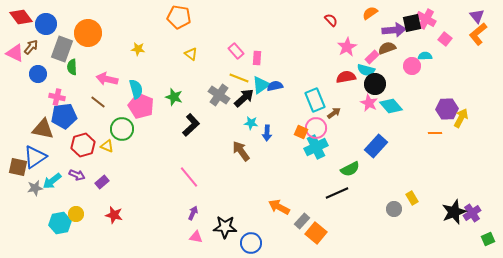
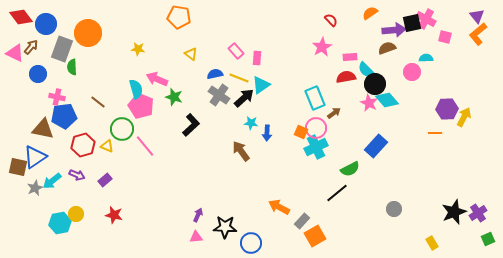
pink square at (445, 39): moved 2 px up; rotated 24 degrees counterclockwise
pink star at (347, 47): moved 25 px left
cyan semicircle at (425, 56): moved 1 px right, 2 px down
pink rectangle at (372, 57): moved 22 px left; rotated 40 degrees clockwise
pink circle at (412, 66): moved 6 px down
cyan semicircle at (366, 70): rotated 30 degrees clockwise
pink arrow at (107, 79): moved 50 px right; rotated 10 degrees clockwise
blue semicircle at (275, 86): moved 60 px left, 12 px up
cyan rectangle at (315, 100): moved 2 px up
cyan diamond at (391, 106): moved 4 px left, 6 px up
yellow arrow at (461, 118): moved 3 px right, 1 px up
pink line at (189, 177): moved 44 px left, 31 px up
purple rectangle at (102, 182): moved 3 px right, 2 px up
gray star at (35, 188): rotated 14 degrees counterclockwise
black line at (337, 193): rotated 15 degrees counterclockwise
yellow rectangle at (412, 198): moved 20 px right, 45 px down
purple arrow at (193, 213): moved 5 px right, 2 px down
purple cross at (472, 213): moved 6 px right
orange square at (316, 233): moved 1 px left, 3 px down; rotated 20 degrees clockwise
pink triangle at (196, 237): rotated 16 degrees counterclockwise
